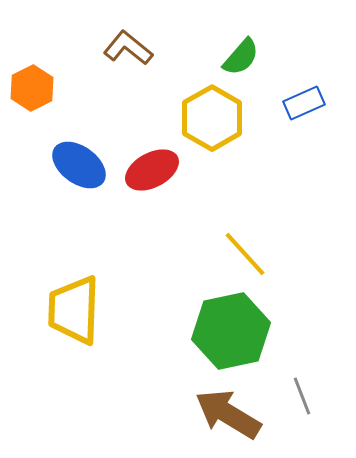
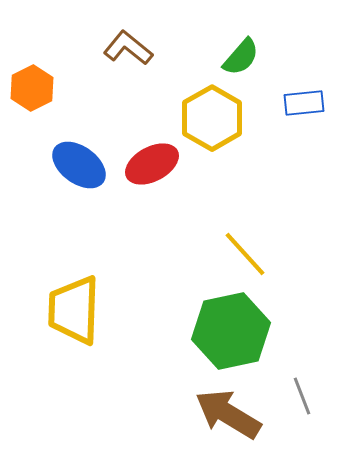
blue rectangle: rotated 18 degrees clockwise
red ellipse: moved 6 px up
